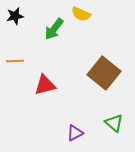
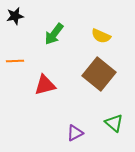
yellow semicircle: moved 20 px right, 22 px down
green arrow: moved 5 px down
brown square: moved 5 px left, 1 px down
